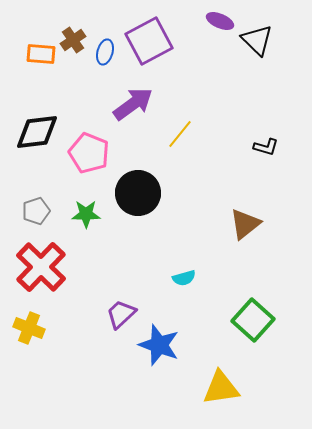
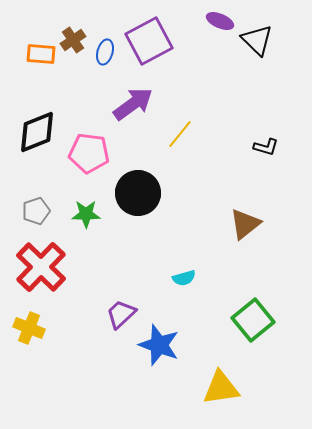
black diamond: rotated 15 degrees counterclockwise
pink pentagon: rotated 15 degrees counterclockwise
green square: rotated 9 degrees clockwise
